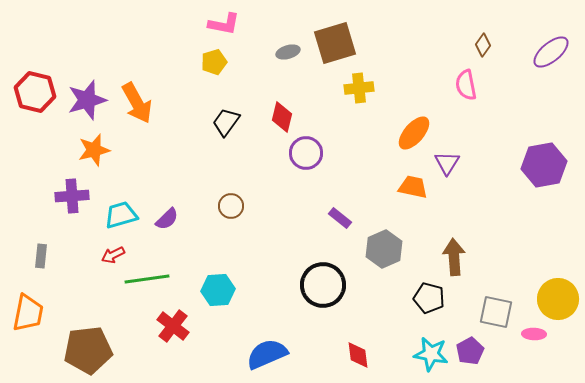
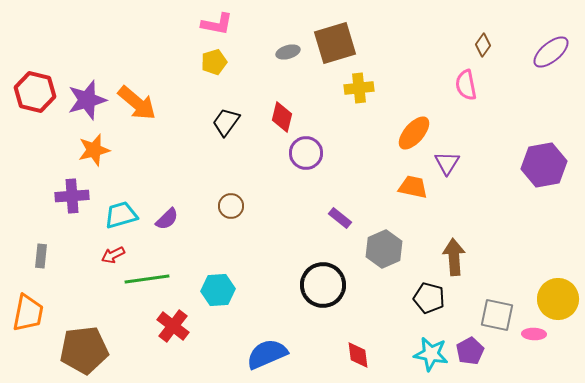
pink L-shape at (224, 24): moved 7 px left
orange arrow at (137, 103): rotated 21 degrees counterclockwise
gray square at (496, 312): moved 1 px right, 3 px down
brown pentagon at (88, 350): moved 4 px left
